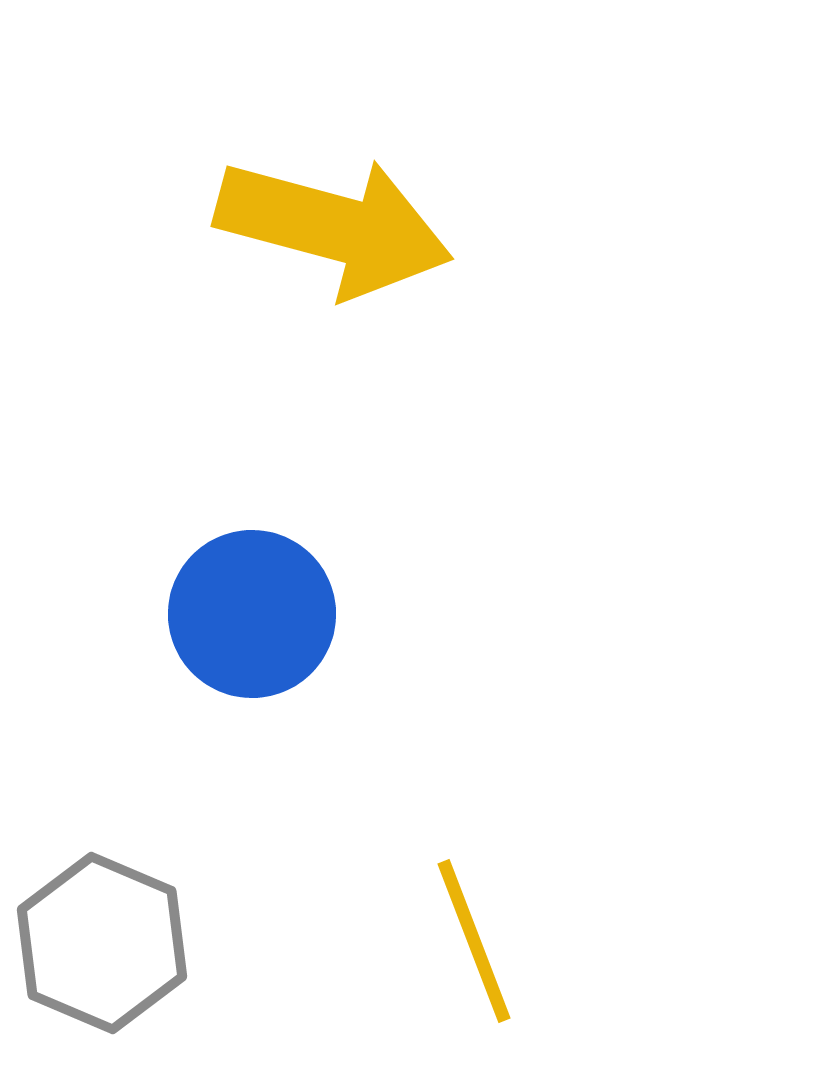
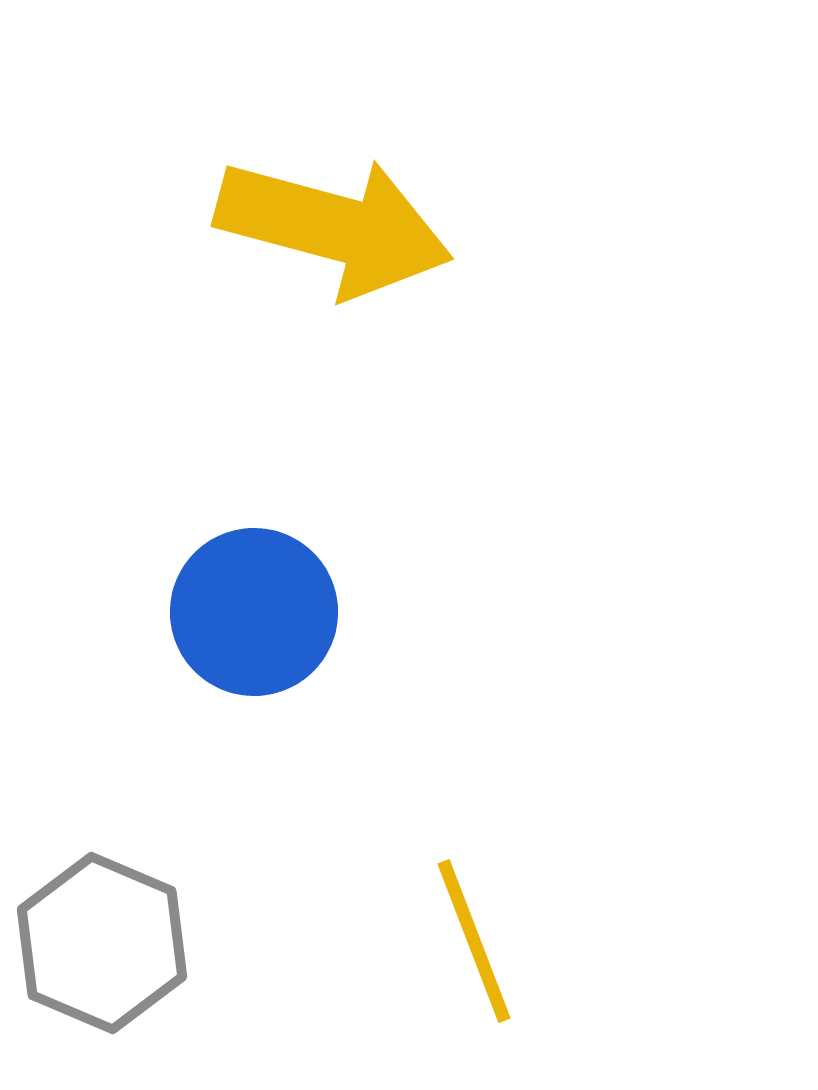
blue circle: moved 2 px right, 2 px up
